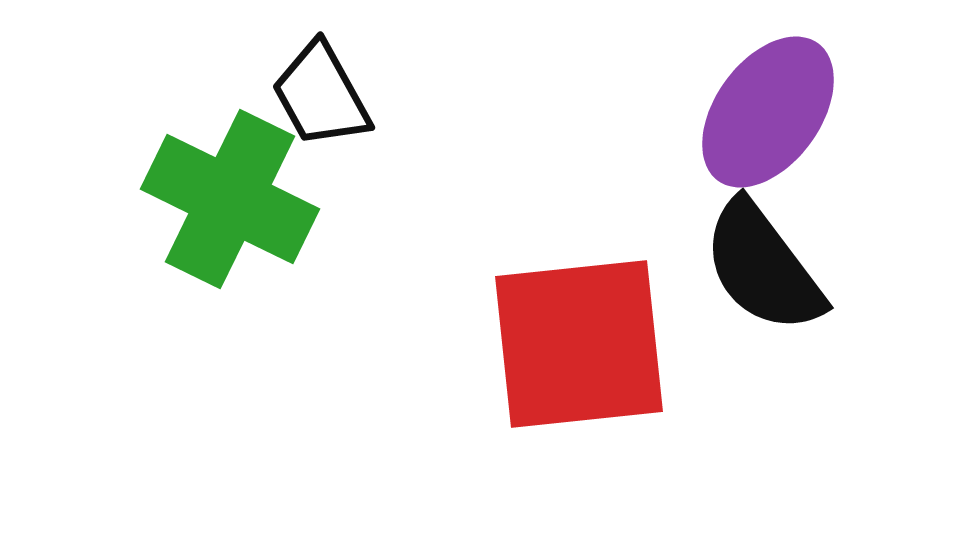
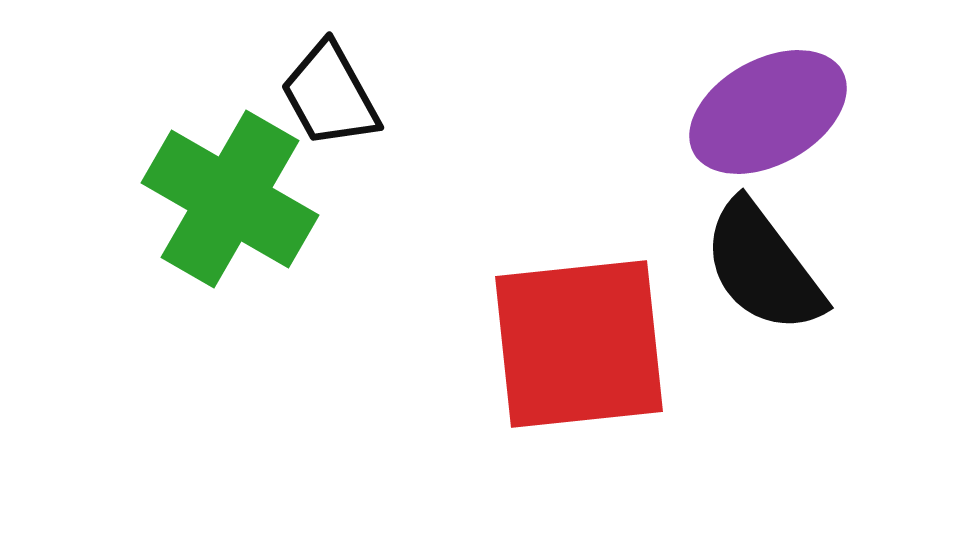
black trapezoid: moved 9 px right
purple ellipse: rotated 25 degrees clockwise
green cross: rotated 4 degrees clockwise
